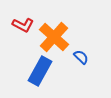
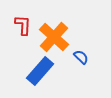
red L-shape: rotated 115 degrees counterclockwise
blue rectangle: rotated 12 degrees clockwise
